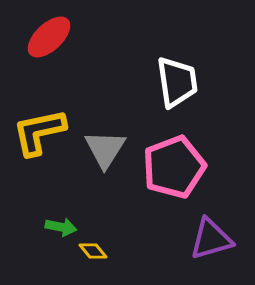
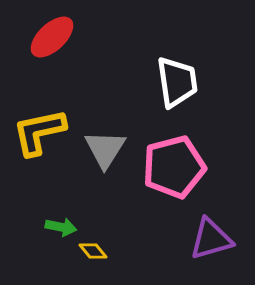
red ellipse: moved 3 px right
pink pentagon: rotated 6 degrees clockwise
